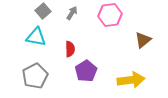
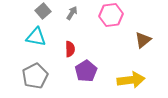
pink hexagon: moved 1 px right
